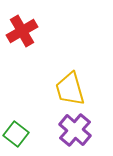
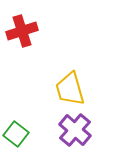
red cross: rotated 12 degrees clockwise
